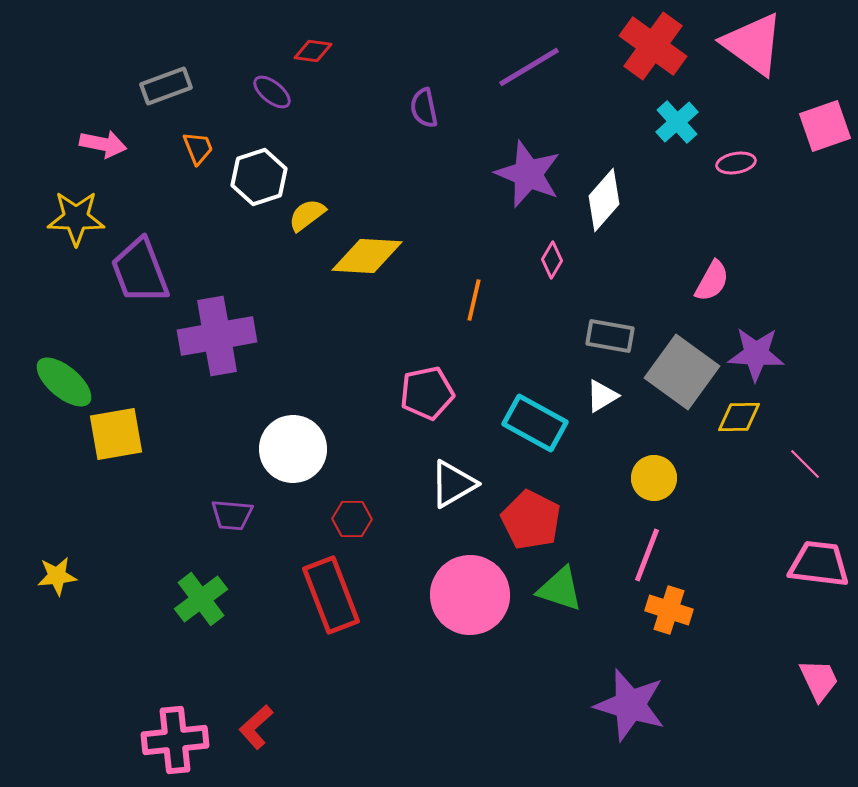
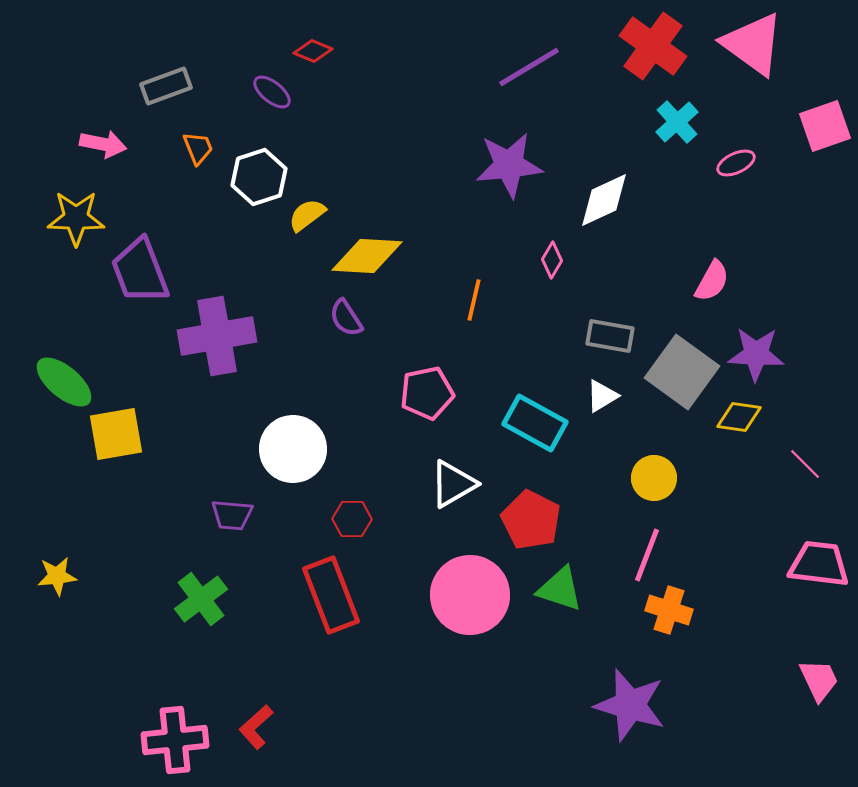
red diamond at (313, 51): rotated 15 degrees clockwise
purple semicircle at (424, 108): moved 78 px left, 210 px down; rotated 21 degrees counterclockwise
pink ellipse at (736, 163): rotated 15 degrees counterclockwise
purple star at (528, 174): moved 19 px left, 9 px up; rotated 28 degrees counterclockwise
white diamond at (604, 200): rotated 24 degrees clockwise
yellow diamond at (739, 417): rotated 9 degrees clockwise
